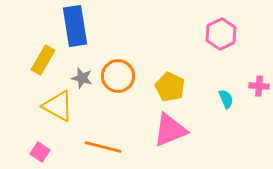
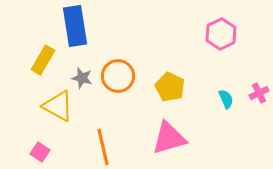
pink cross: moved 7 px down; rotated 30 degrees counterclockwise
pink triangle: moved 1 px left, 8 px down; rotated 6 degrees clockwise
orange line: rotated 63 degrees clockwise
